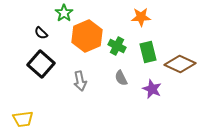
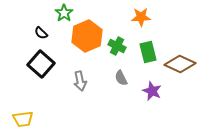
purple star: moved 2 px down
